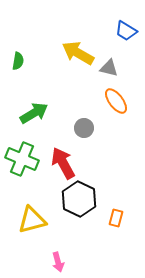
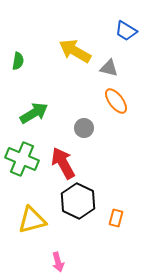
yellow arrow: moved 3 px left, 2 px up
black hexagon: moved 1 px left, 2 px down
